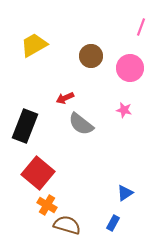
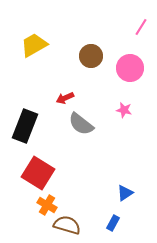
pink line: rotated 12 degrees clockwise
red square: rotated 8 degrees counterclockwise
